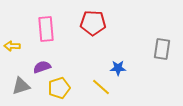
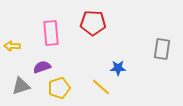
pink rectangle: moved 5 px right, 4 px down
